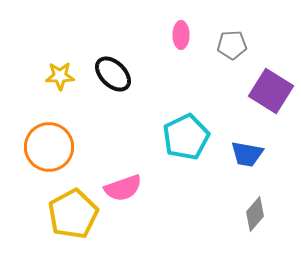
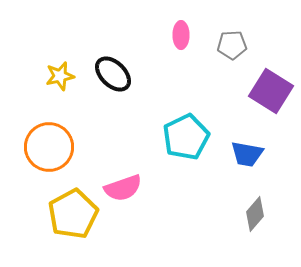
yellow star: rotated 12 degrees counterclockwise
